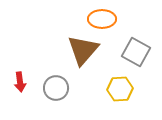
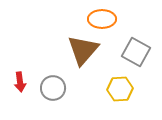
gray circle: moved 3 px left
